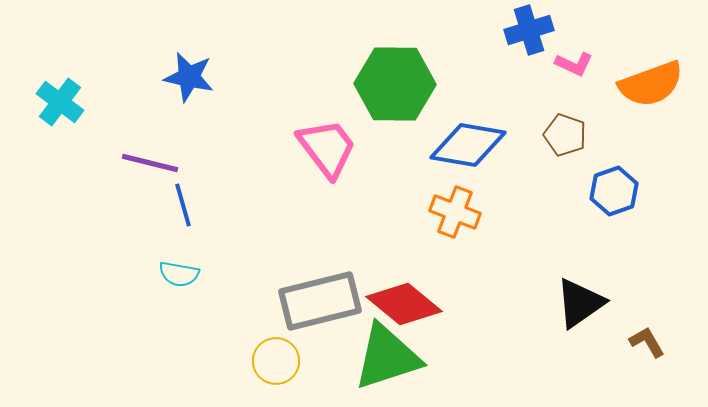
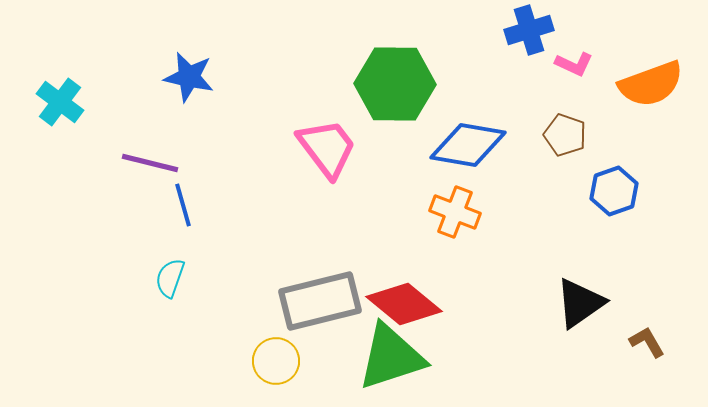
cyan semicircle: moved 9 px left, 4 px down; rotated 99 degrees clockwise
green triangle: moved 4 px right
